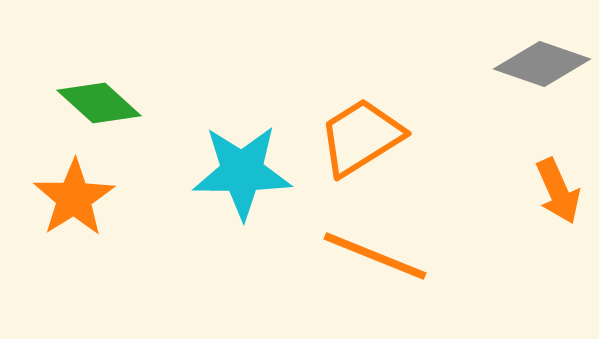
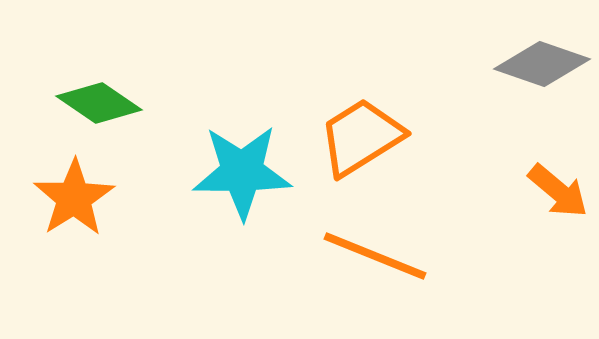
green diamond: rotated 8 degrees counterclockwise
orange arrow: rotated 26 degrees counterclockwise
